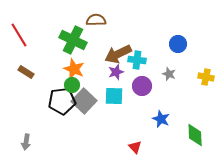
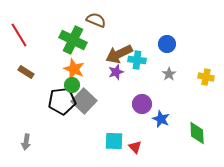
brown semicircle: rotated 24 degrees clockwise
blue circle: moved 11 px left
brown arrow: moved 1 px right
gray star: rotated 16 degrees clockwise
purple circle: moved 18 px down
cyan square: moved 45 px down
green diamond: moved 2 px right, 2 px up
